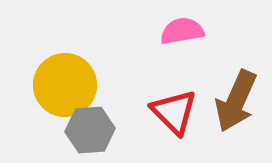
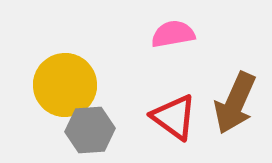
pink semicircle: moved 9 px left, 3 px down
brown arrow: moved 1 px left, 2 px down
red triangle: moved 5 px down; rotated 9 degrees counterclockwise
